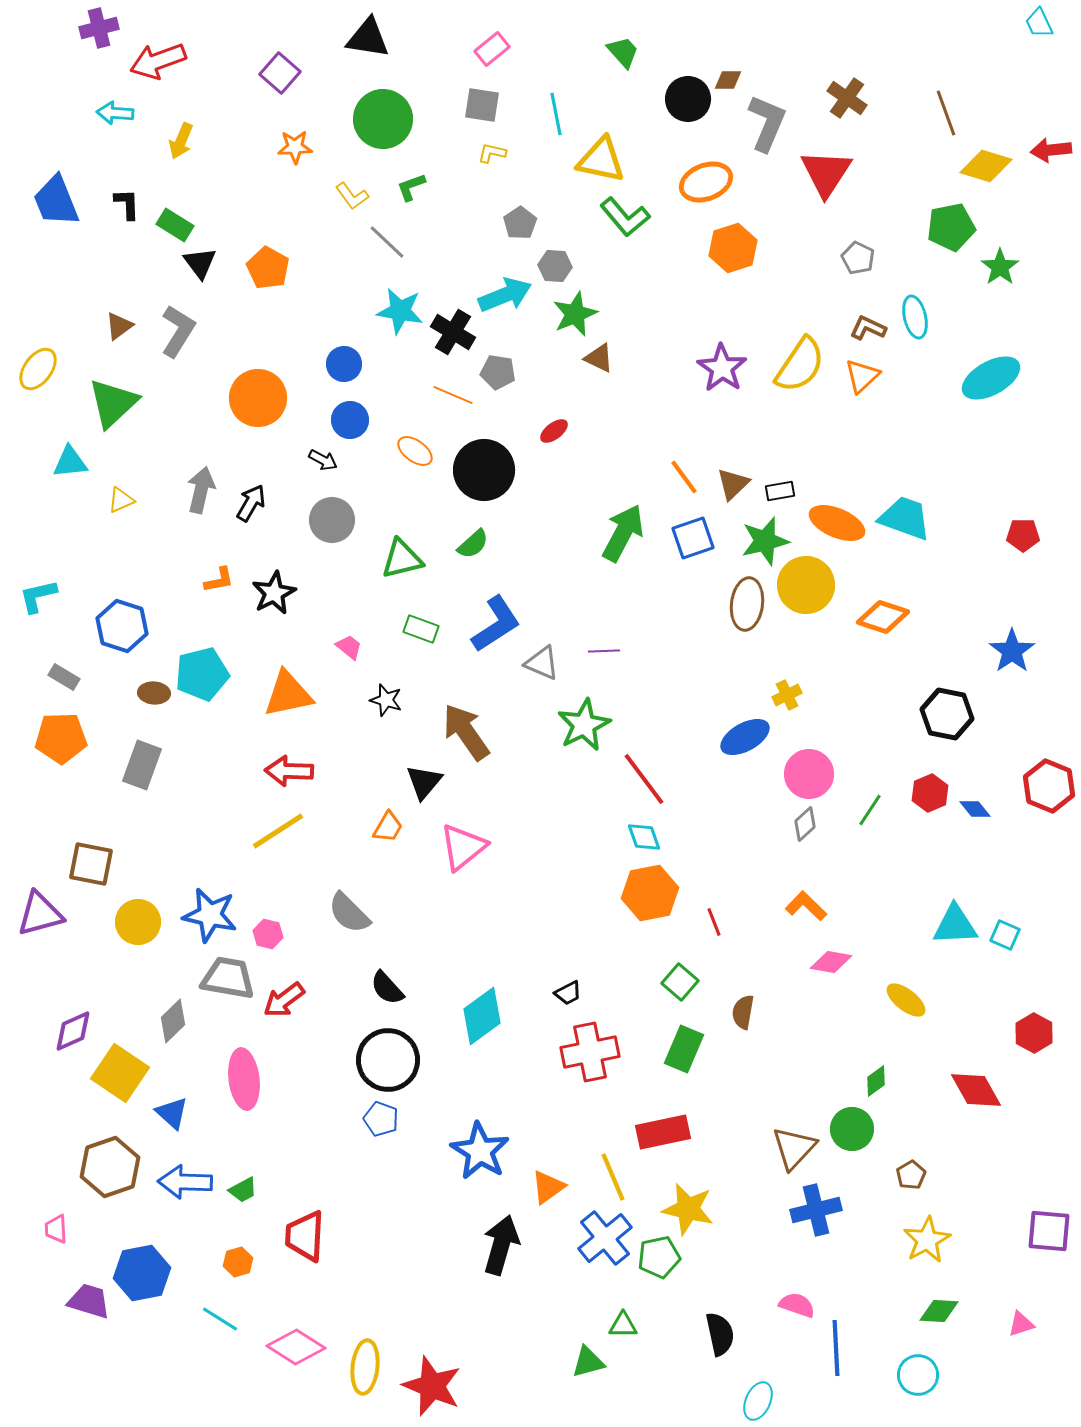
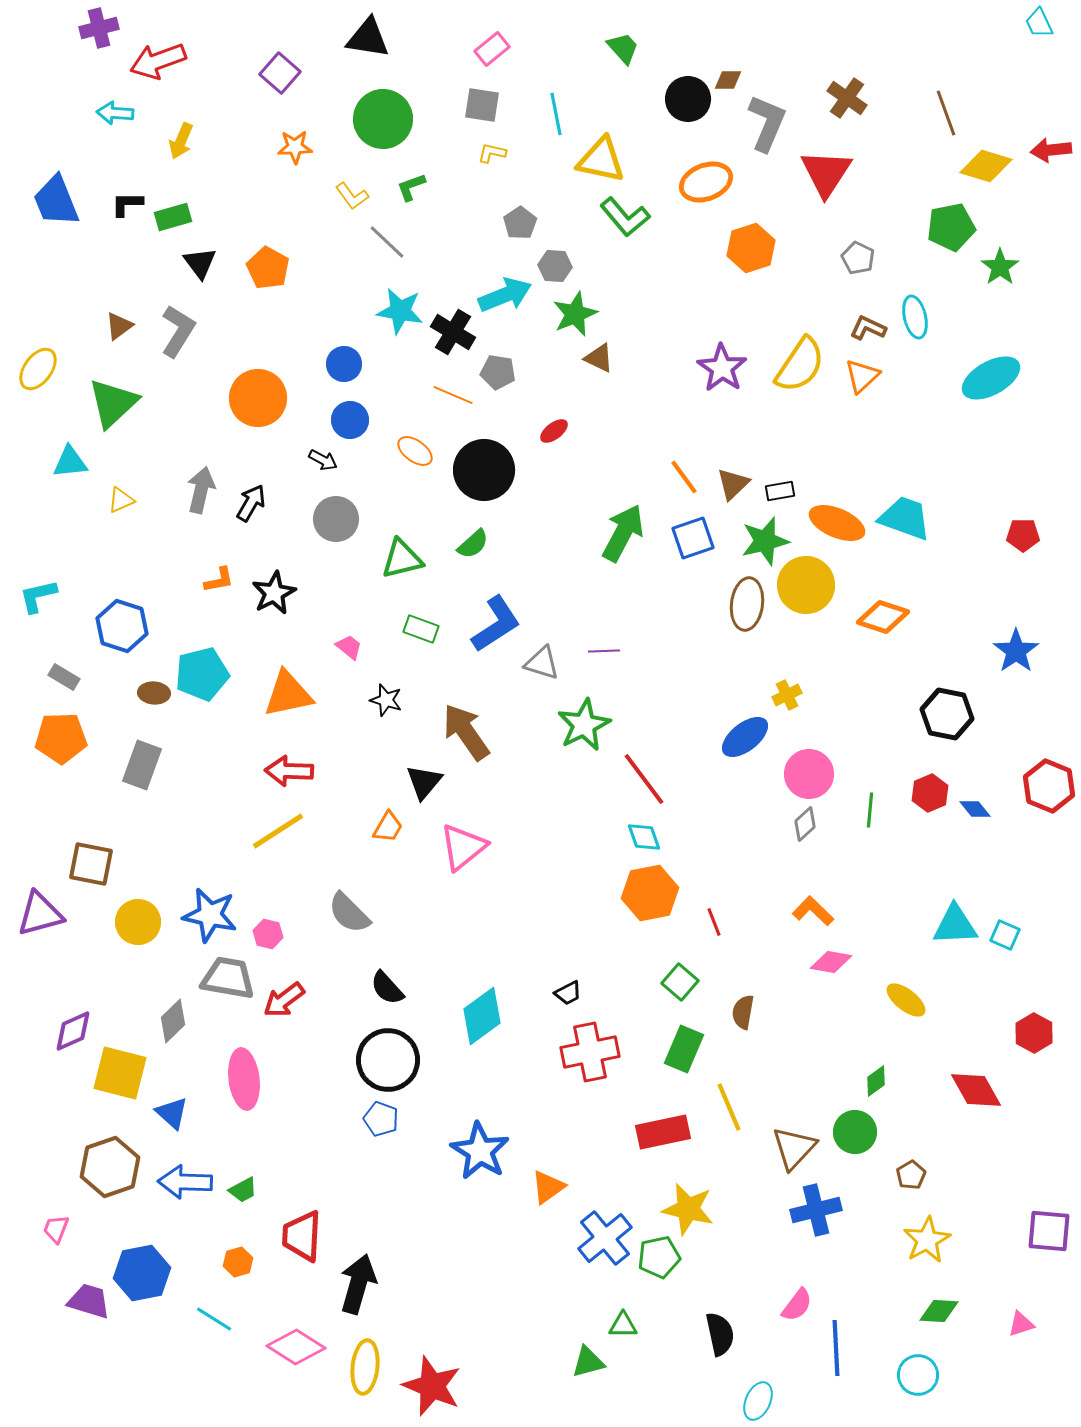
green trapezoid at (623, 52): moved 4 px up
black L-shape at (127, 204): rotated 88 degrees counterclockwise
green rectangle at (175, 225): moved 2 px left, 8 px up; rotated 48 degrees counterclockwise
orange hexagon at (733, 248): moved 18 px right
gray circle at (332, 520): moved 4 px right, 1 px up
blue star at (1012, 651): moved 4 px right
gray triangle at (542, 663): rotated 6 degrees counterclockwise
blue ellipse at (745, 737): rotated 9 degrees counterclockwise
green line at (870, 810): rotated 28 degrees counterclockwise
orange L-shape at (806, 906): moved 7 px right, 5 px down
yellow square at (120, 1073): rotated 20 degrees counterclockwise
green circle at (852, 1129): moved 3 px right, 3 px down
yellow line at (613, 1177): moved 116 px right, 70 px up
pink trapezoid at (56, 1229): rotated 24 degrees clockwise
red trapezoid at (305, 1236): moved 3 px left
black arrow at (501, 1245): moved 143 px left, 39 px down
pink semicircle at (797, 1305): rotated 108 degrees clockwise
cyan line at (220, 1319): moved 6 px left
